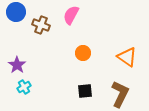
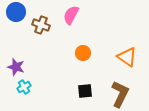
purple star: moved 1 px left, 2 px down; rotated 18 degrees counterclockwise
